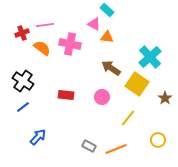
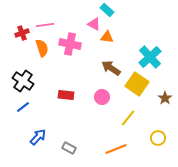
orange semicircle: rotated 36 degrees clockwise
yellow circle: moved 2 px up
gray rectangle: moved 20 px left, 2 px down
